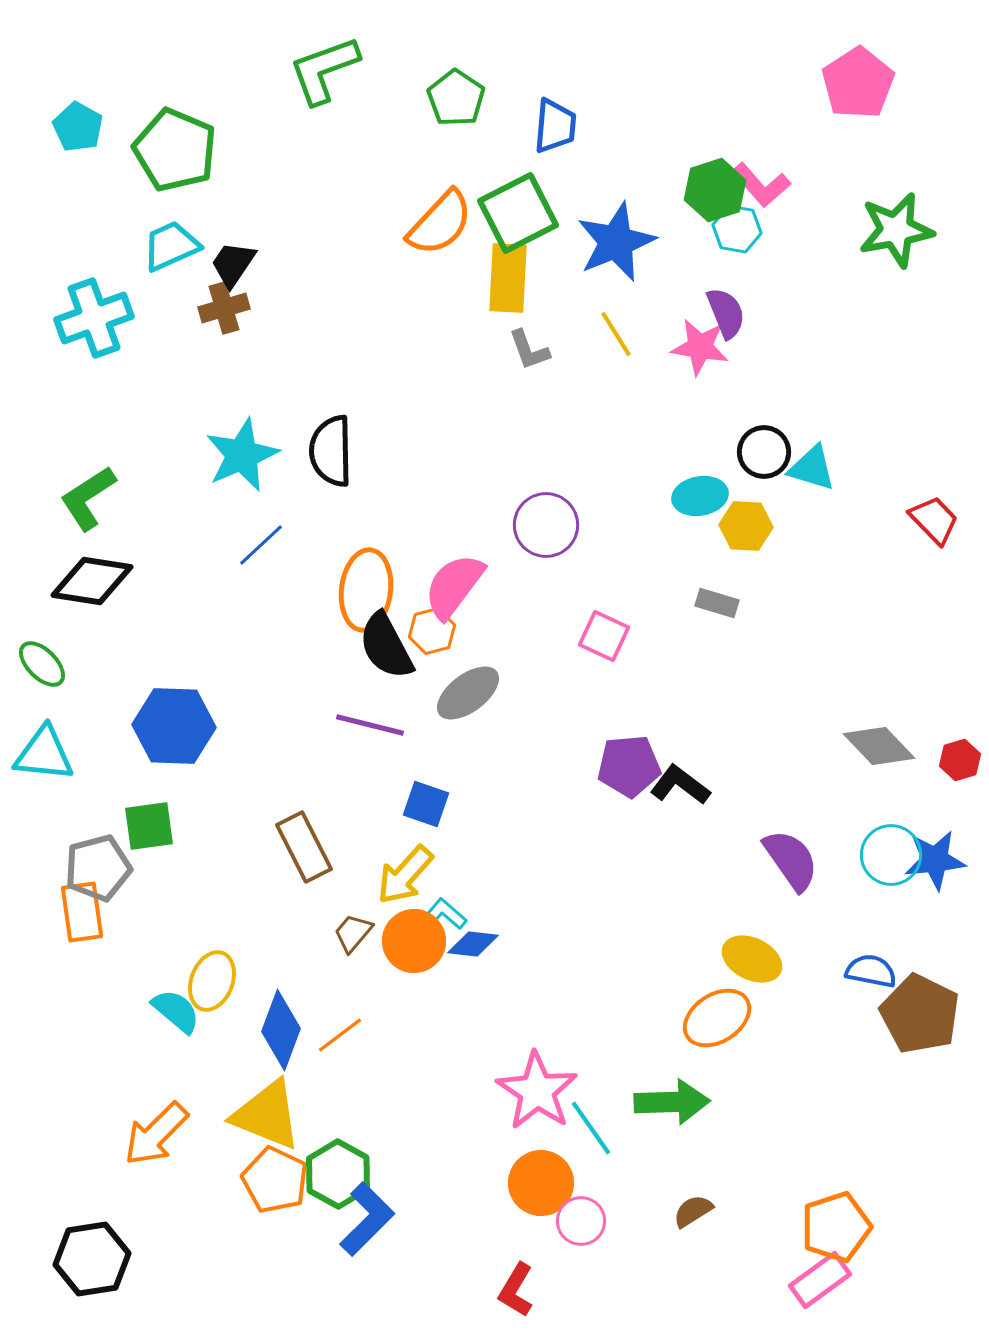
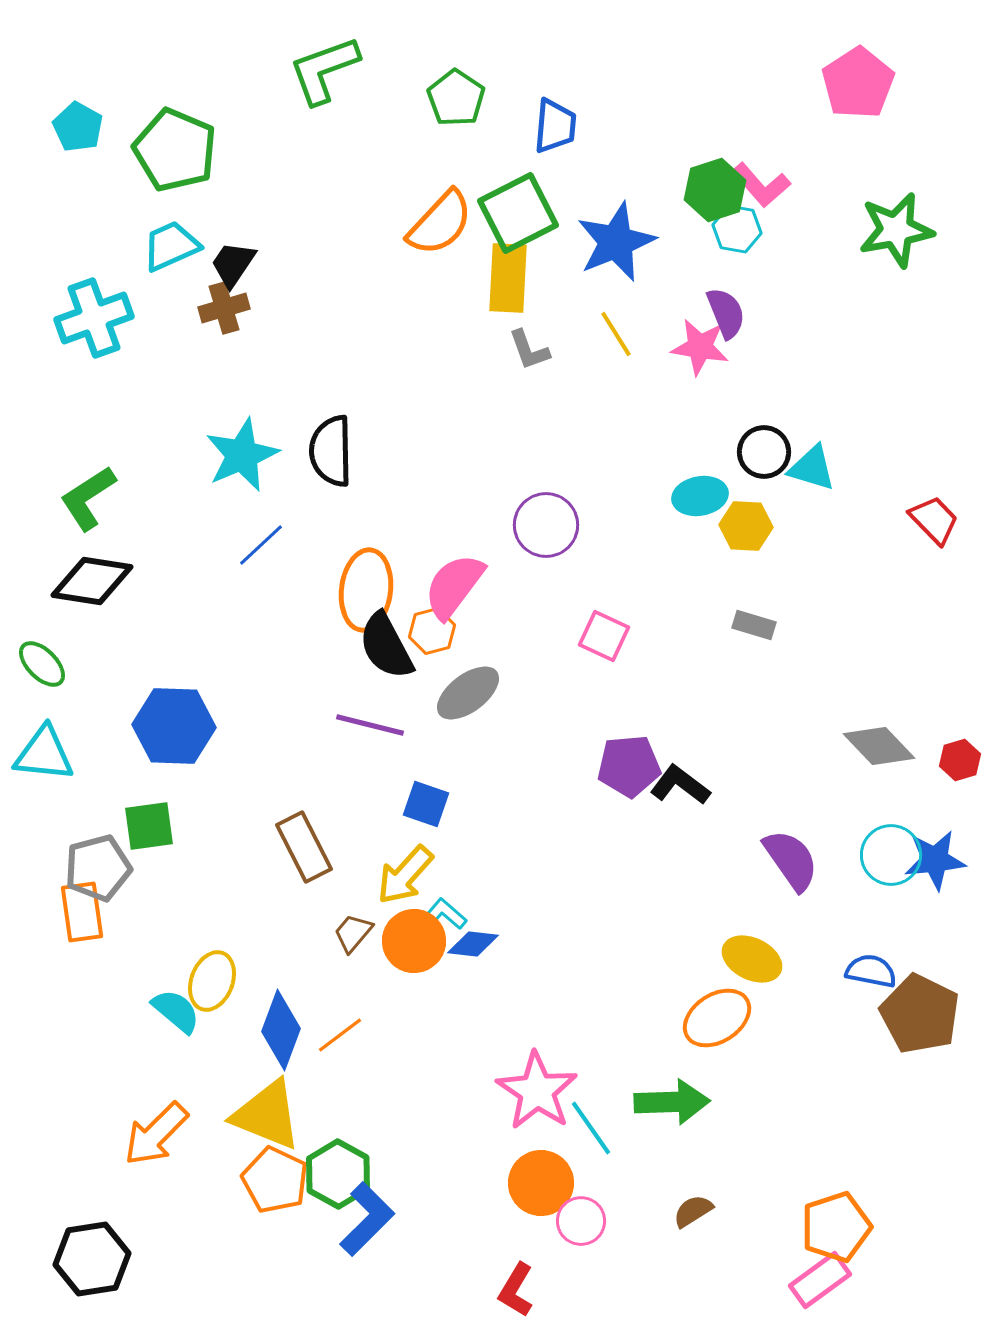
gray rectangle at (717, 603): moved 37 px right, 22 px down
